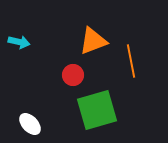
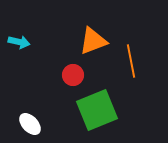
green square: rotated 6 degrees counterclockwise
